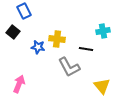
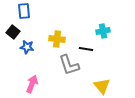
blue rectangle: rotated 21 degrees clockwise
blue star: moved 11 px left
gray L-shape: moved 2 px up; rotated 10 degrees clockwise
pink arrow: moved 13 px right
